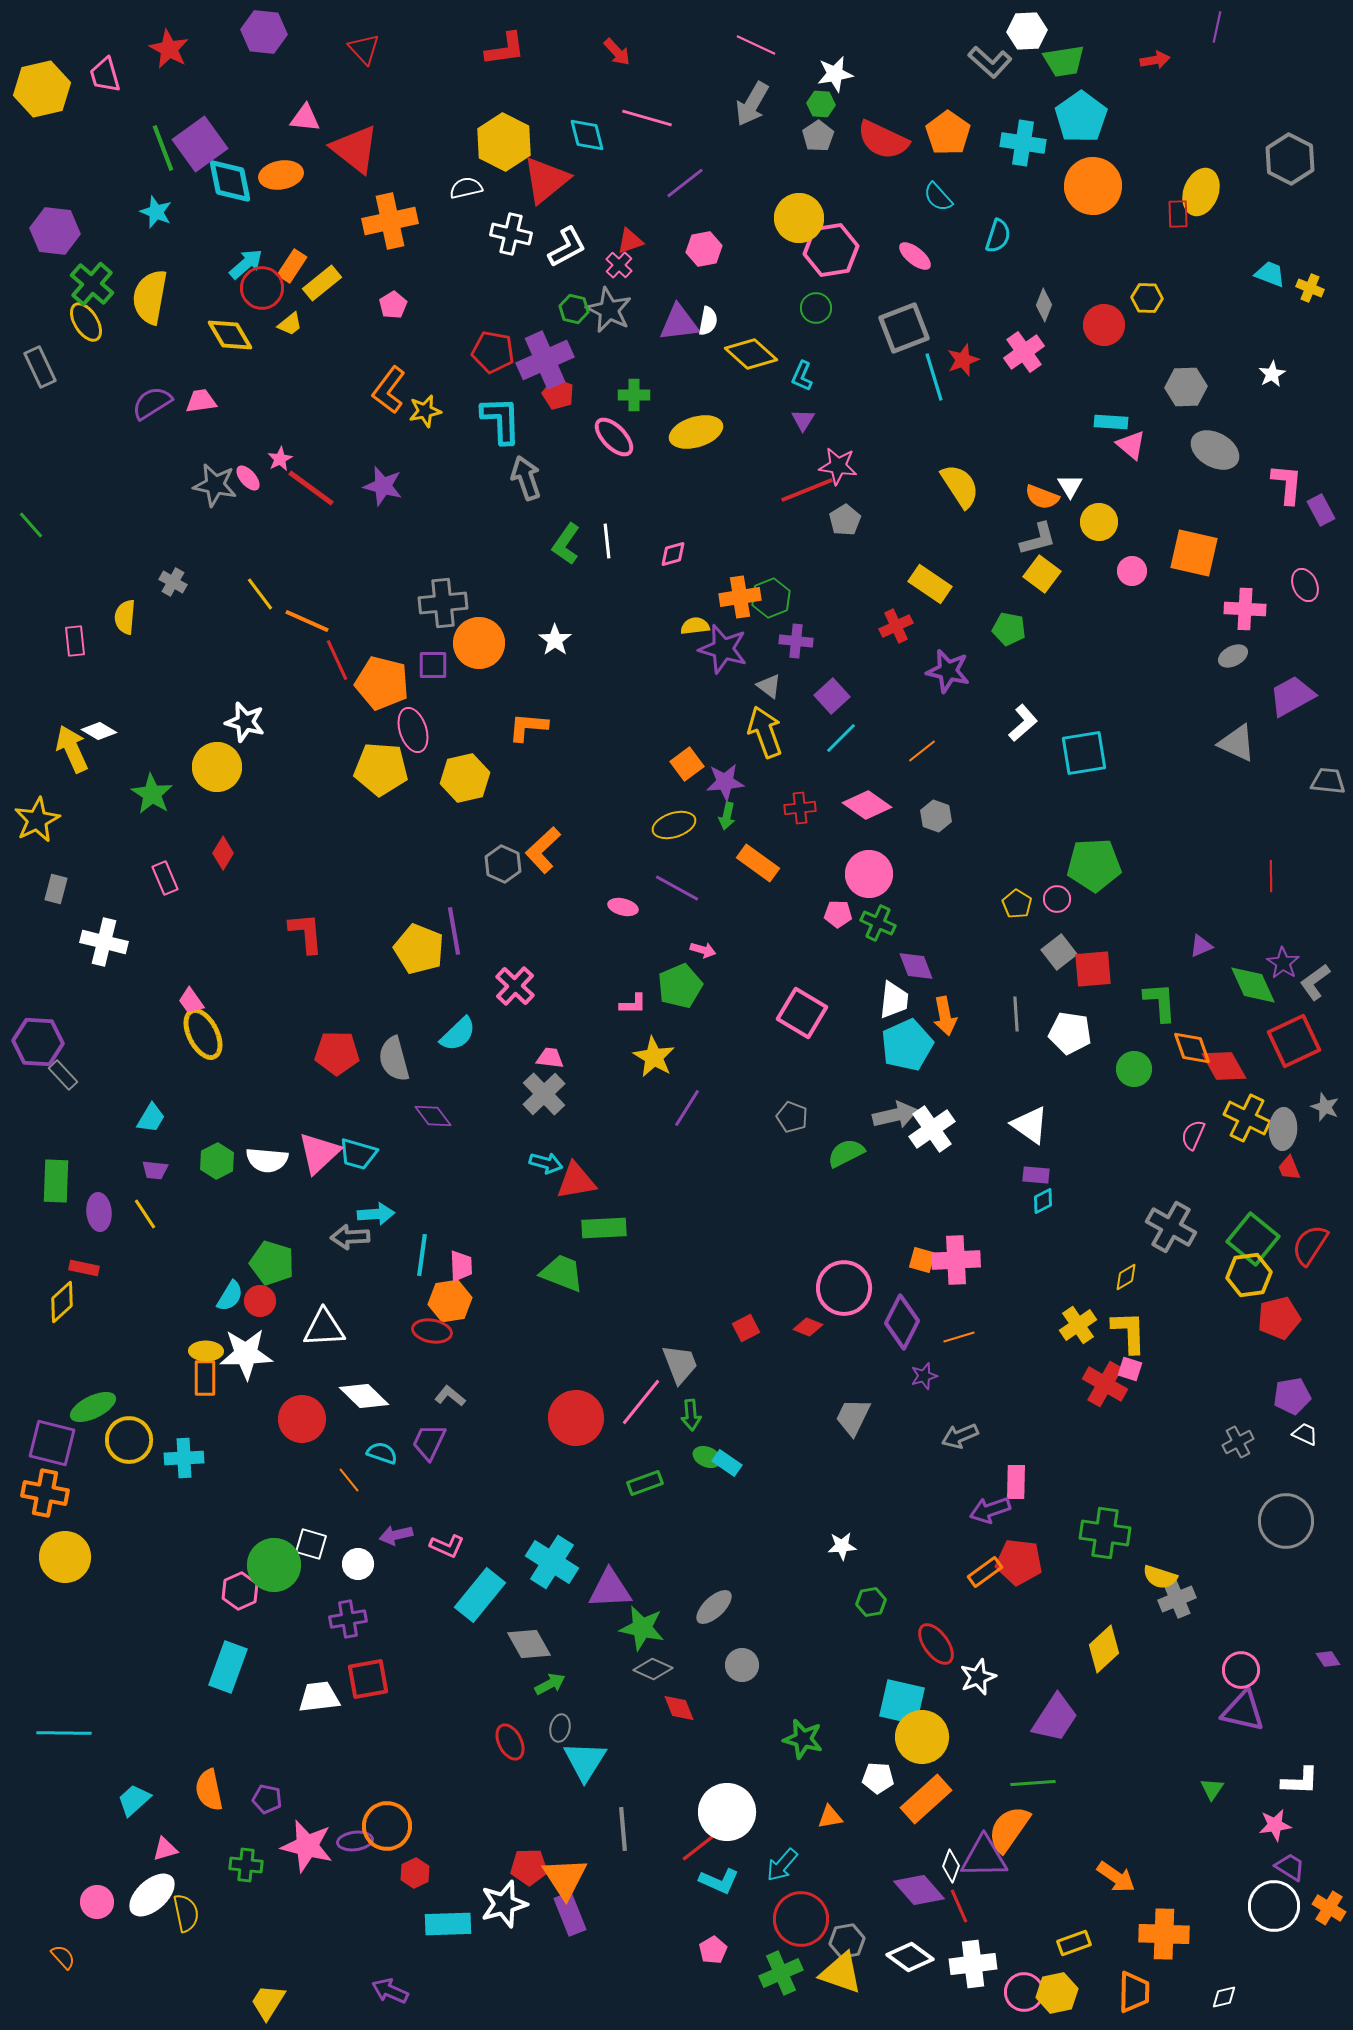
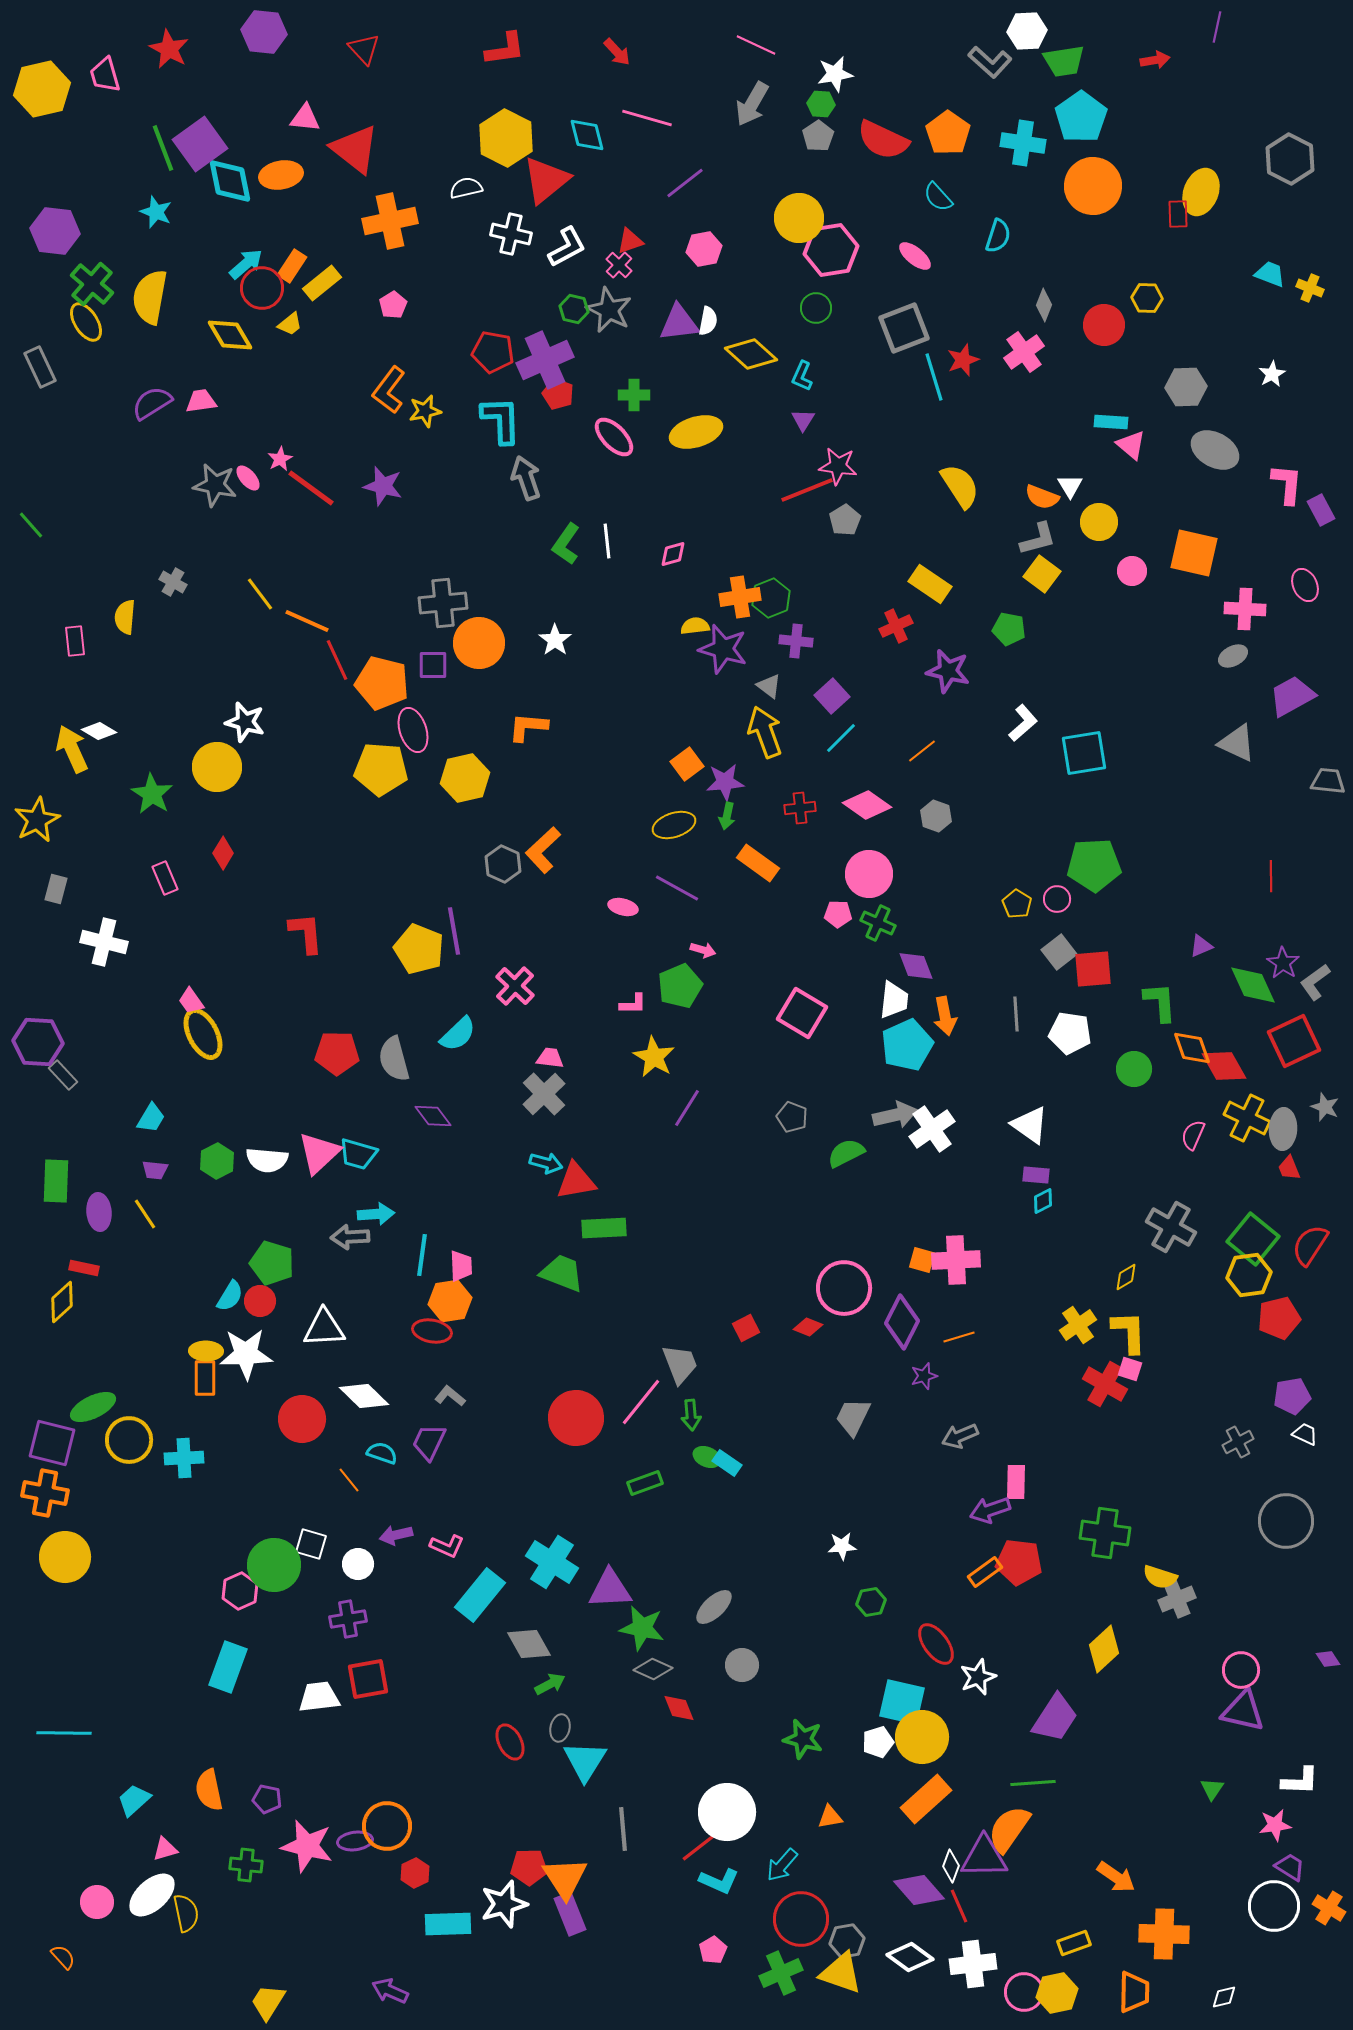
yellow hexagon at (504, 142): moved 2 px right, 4 px up
white pentagon at (878, 1778): moved 36 px up; rotated 20 degrees counterclockwise
